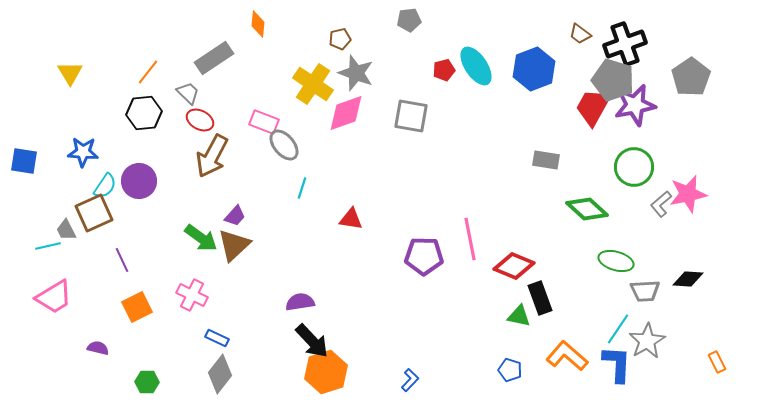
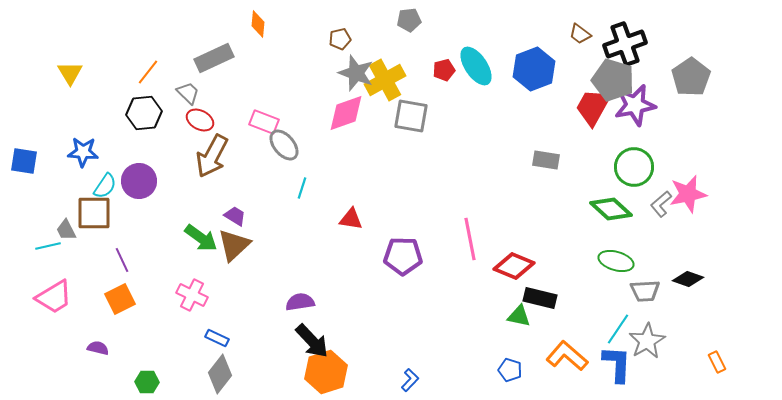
gray rectangle at (214, 58): rotated 9 degrees clockwise
yellow cross at (313, 84): moved 72 px right, 4 px up; rotated 27 degrees clockwise
green diamond at (587, 209): moved 24 px right
brown square at (94, 213): rotated 24 degrees clockwise
purple trapezoid at (235, 216): rotated 100 degrees counterclockwise
purple pentagon at (424, 256): moved 21 px left
black diamond at (688, 279): rotated 16 degrees clockwise
black rectangle at (540, 298): rotated 56 degrees counterclockwise
orange square at (137, 307): moved 17 px left, 8 px up
